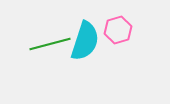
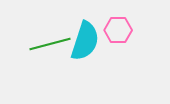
pink hexagon: rotated 16 degrees clockwise
